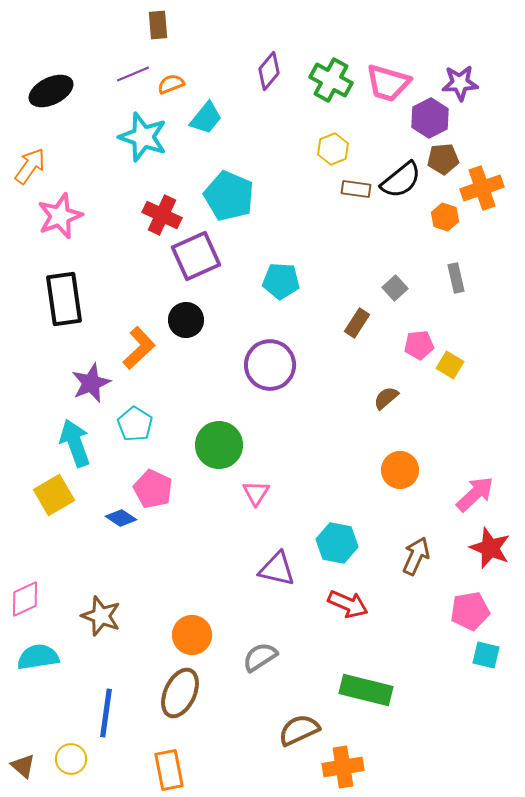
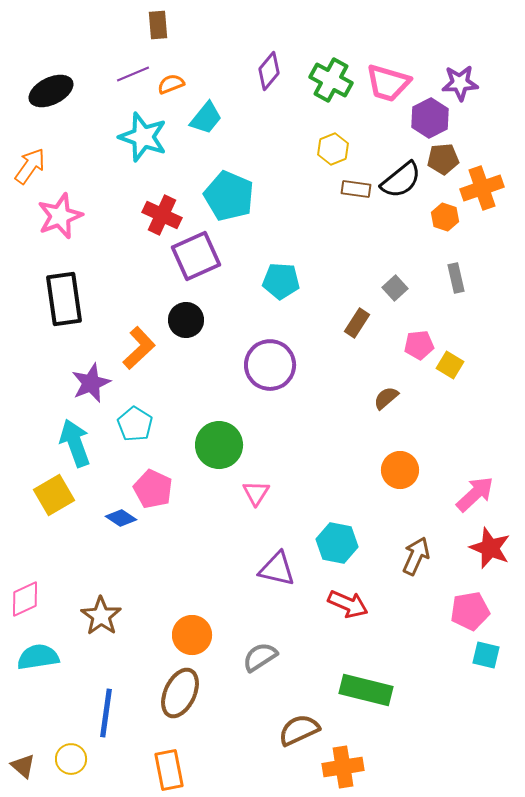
brown star at (101, 616): rotated 15 degrees clockwise
